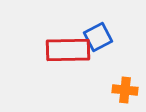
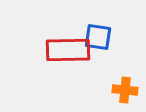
blue square: rotated 36 degrees clockwise
